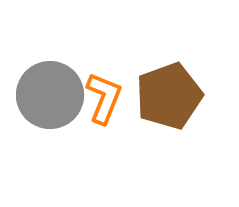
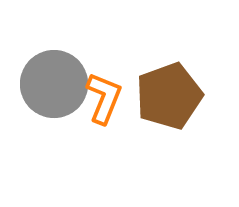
gray circle: moved 4 px right, 11 px up
